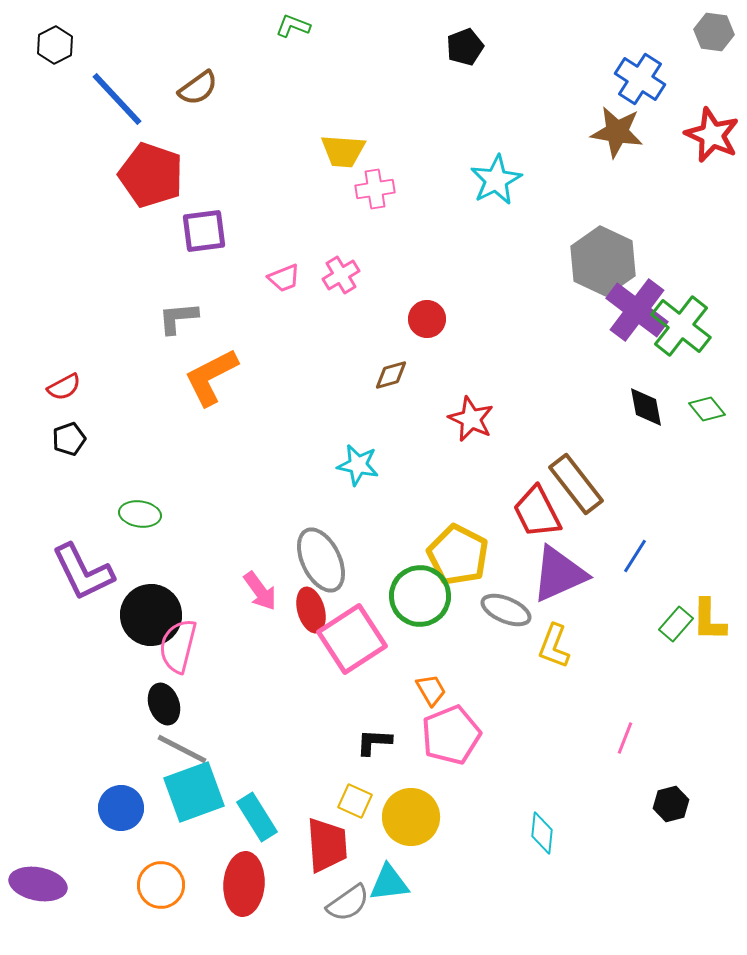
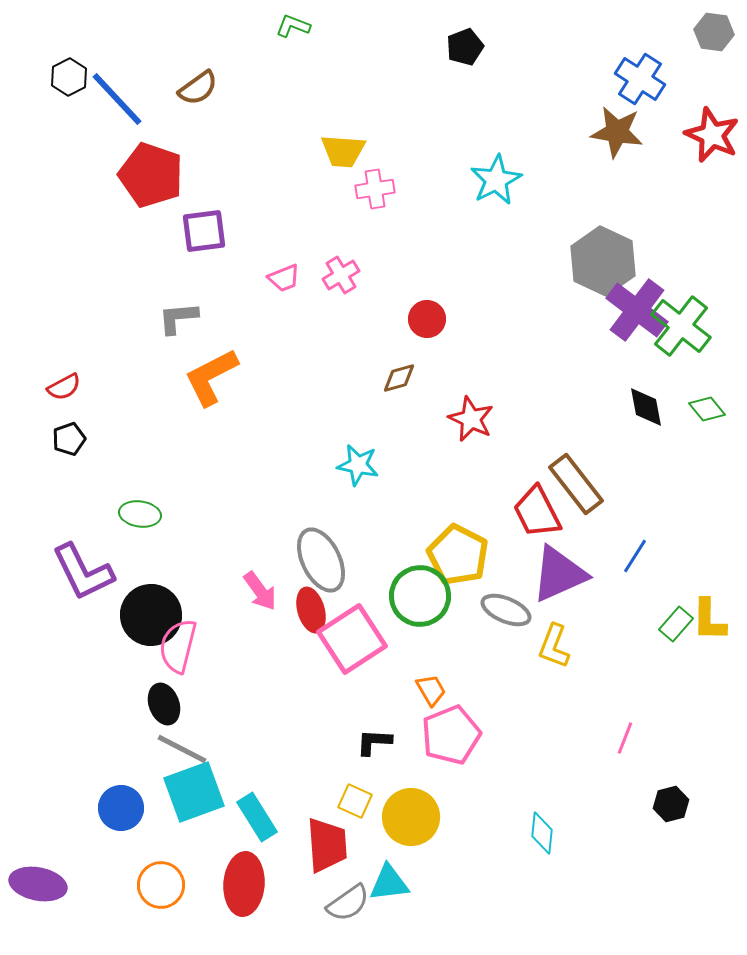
black hexagon at (55, 45): moved 14 px right, 32 px down
brown diamond at (391, 375): moved 8 px right, 3 px down
